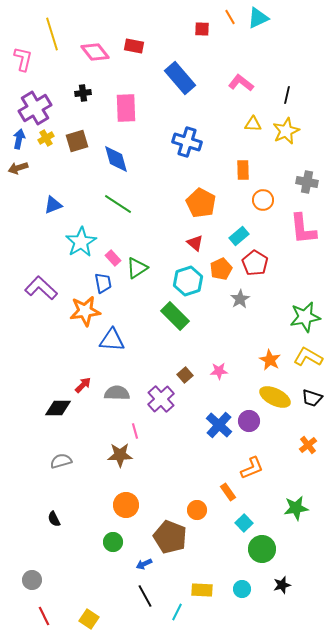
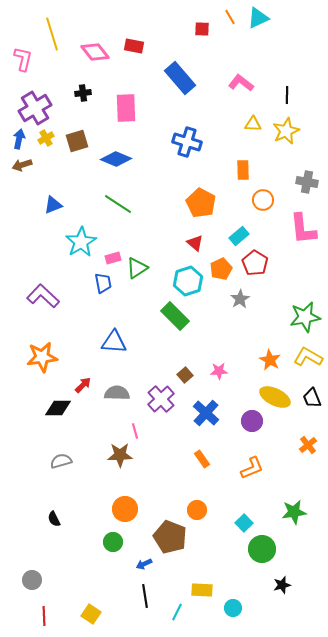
black line at (287, 95): rotated 12 degrees counterclockwise
blue diamond at (116, 159): rotated 52 degrees counterclockwise
brown arrow at (18, 168): moved 4 px right, 3 px up
pink rectangle at (113, 258): rotated 63 degrees counterclockwise
purple L-shape at (41, 288): moved 2 px right, 8 px down
orange star at (85, 311): moved 43 px left, 46 px down
blue triangle at (112, 340): moved 2 px right, 2 px down
black trapezoid at (312, 398): rotated 50 degrees clockwise
purple circle at (249, 421): moved 3 px right
blue cross at (219, 425): moved 13 px left, 12 px up
orange rectangle at (228, 492): moved 26 px left, 33 px up
orange circle at (126, 505): moved 1 px left, 4 px down
green star at (296, 508): moved 2 px left, 4 px down
cyan circle at (242, 589): moved 9 px left, 19 px down
black line at (145, 596): rotated 20 degrees clockwise
red line at (44, 616): rotated 24 degrees clockwise
yellow square at (89, 619): moved 2 px right, 5 px up
